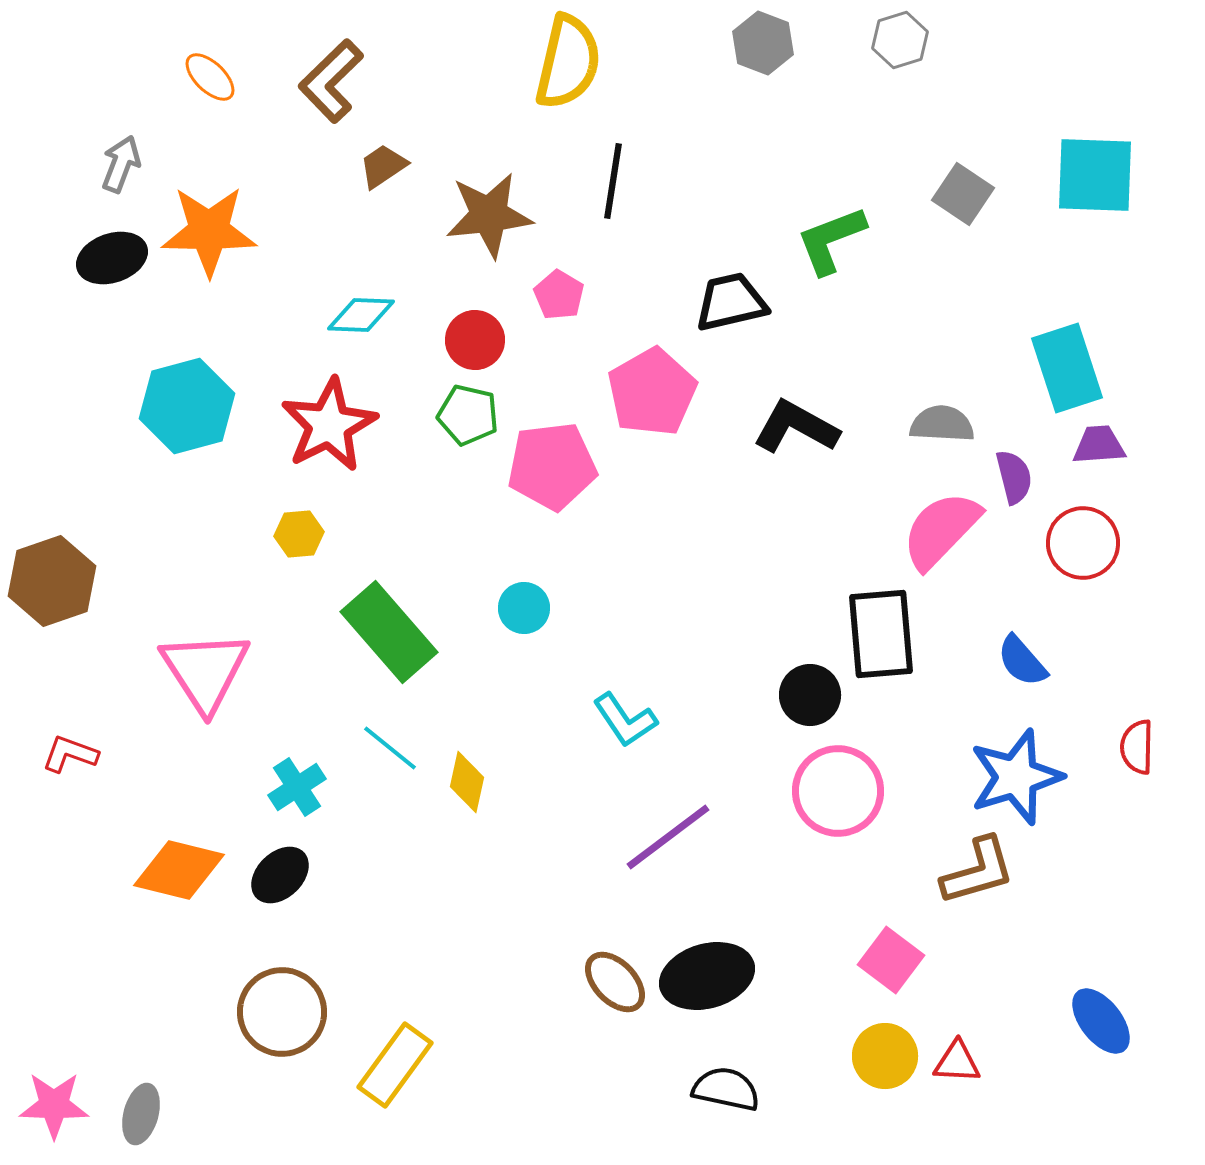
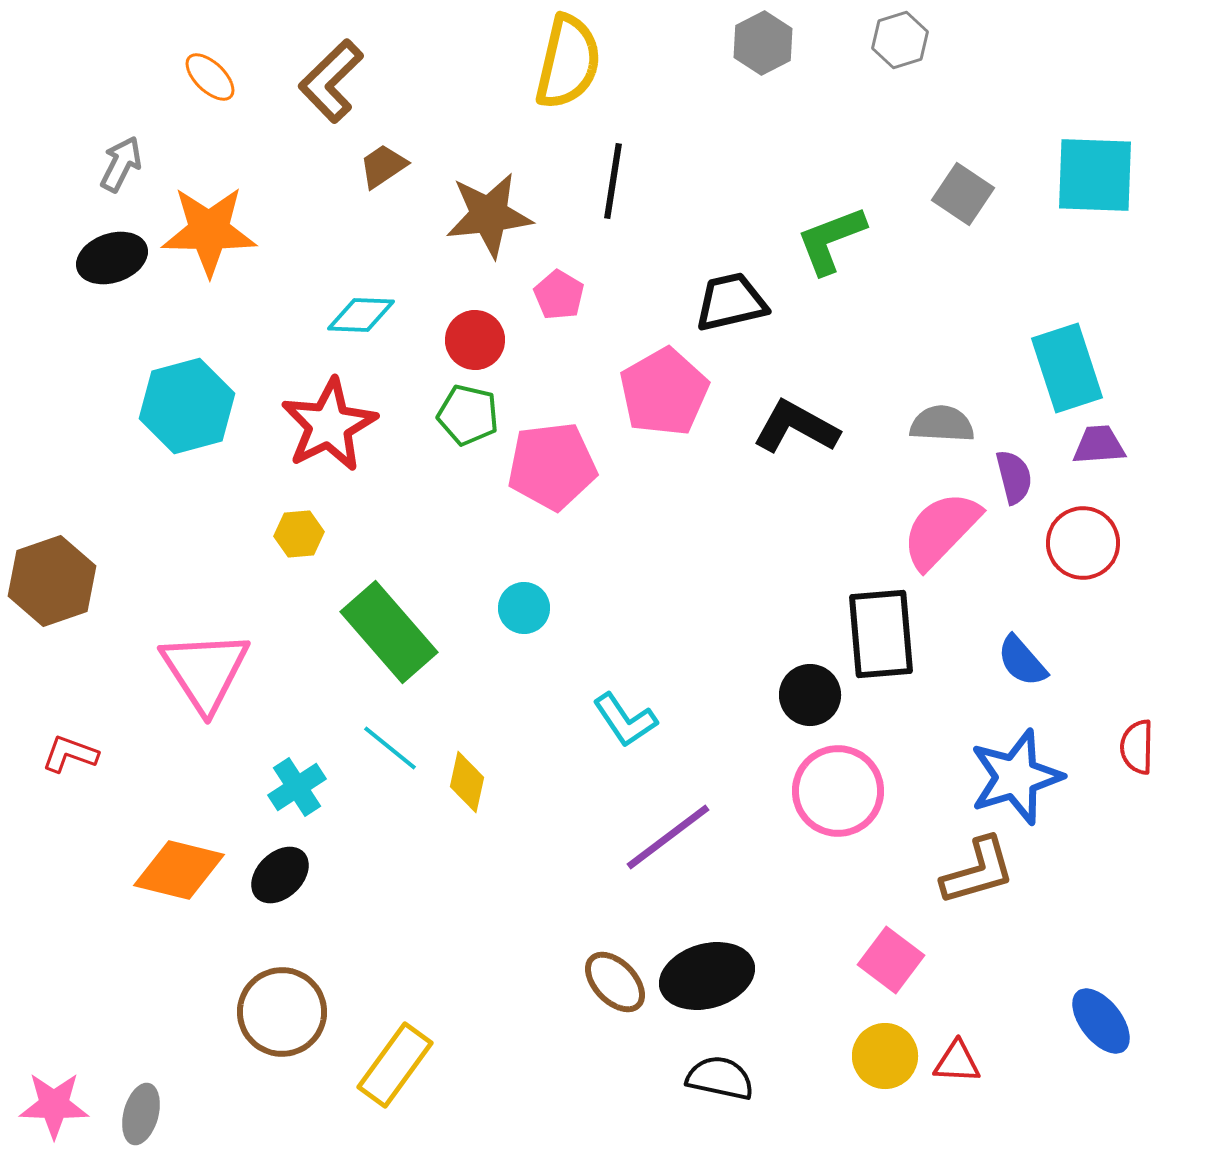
gray hexagon at (763, 43): rotated 12 degrees clockwise
gray arrow at (121, 164): rotated 6 degrees clockwise
pink pentagon at (652, 392): moved 12 px right
black semicircle at (726, 1089): moved 6 px left, 11 px up
